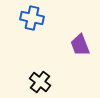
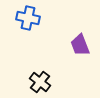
blue cross: moved 4 px left
